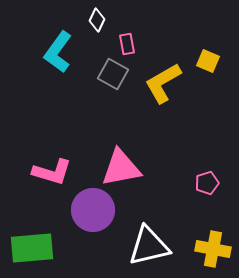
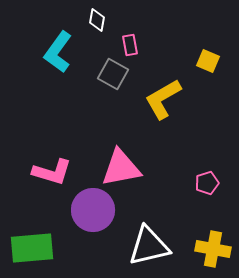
white diamond: rotated 15 degrees counterclockwise
pink rectangle: moved 3 px right, 1 px down
yellow L-shape: moved 16 px down
